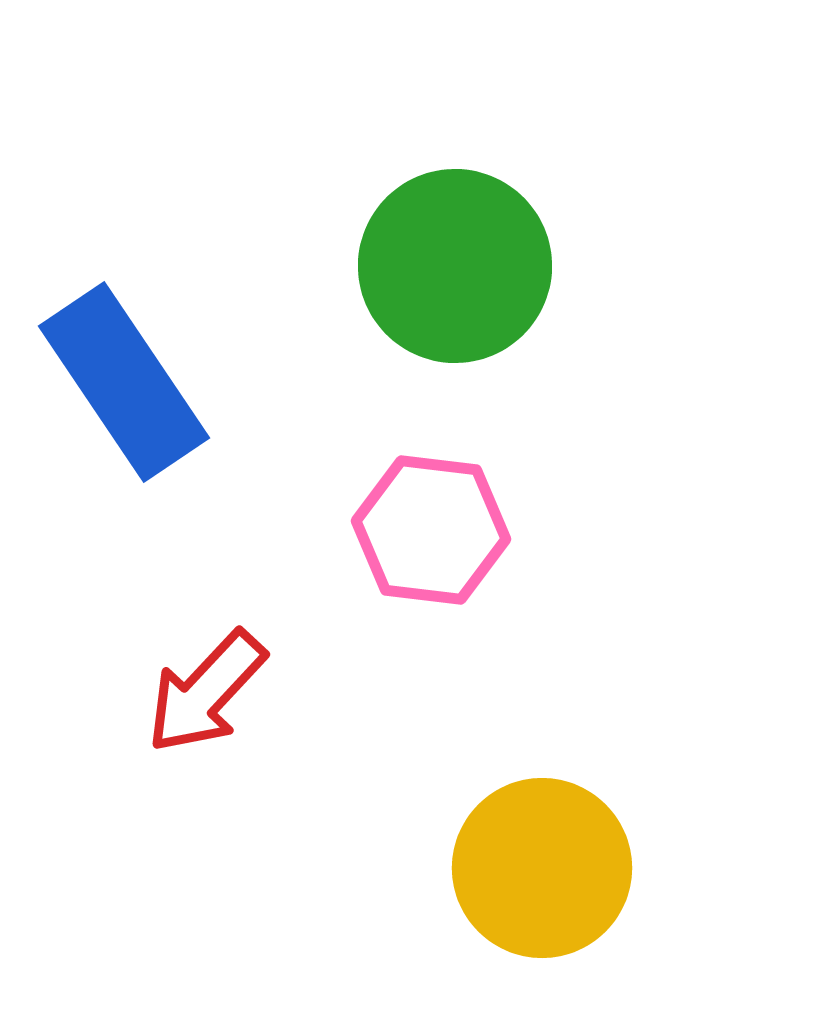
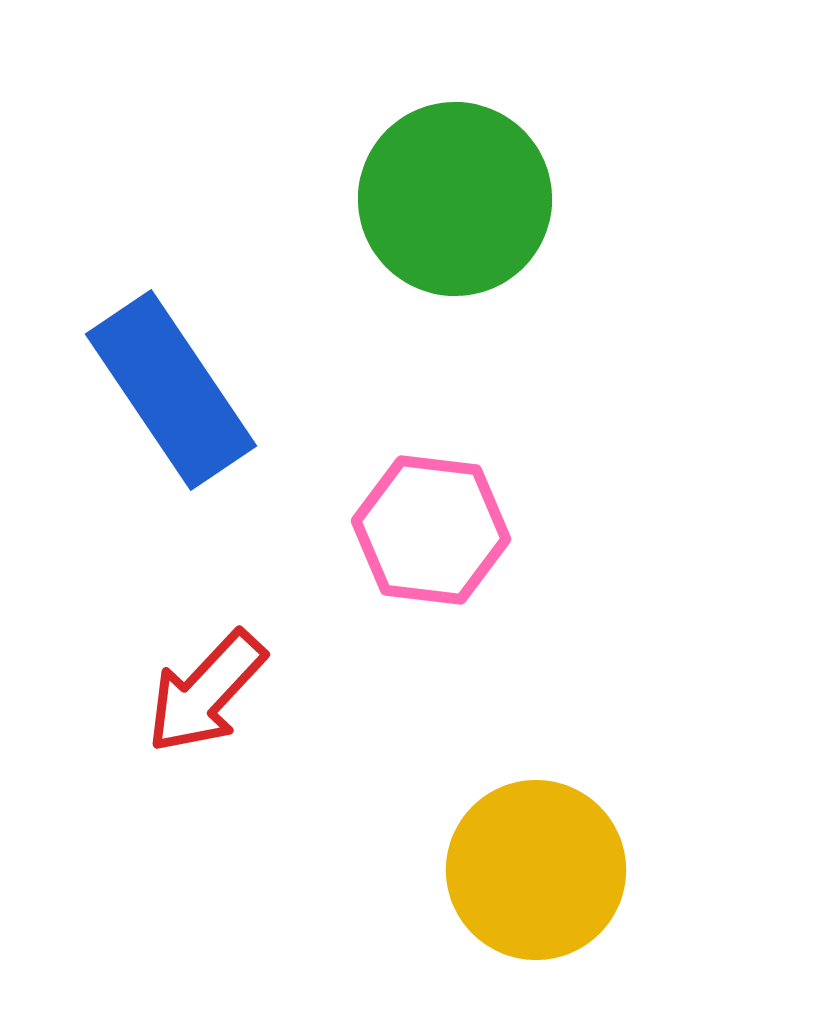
green circle: moved 67 px up
blue rectangle: moved 47 px right, 8 px down
yellow circle: moved 6 px left, 2 px down
